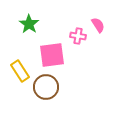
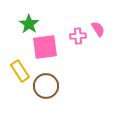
pink semicircle: moved 4 px down
pink cross: rotated 14 degrees counterclockwise
pink square: moved 7 px left, 8 px up
brown circle: moved 1 px up
